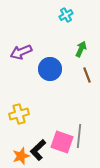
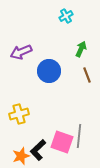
cyan cross: moved 1 px down
blue circle: moved 1 px left, 2 px down
